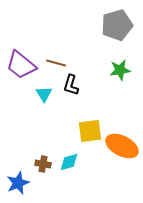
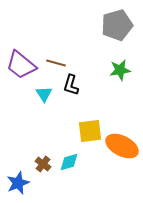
brown cross: rotated 28 degrees clockwise
